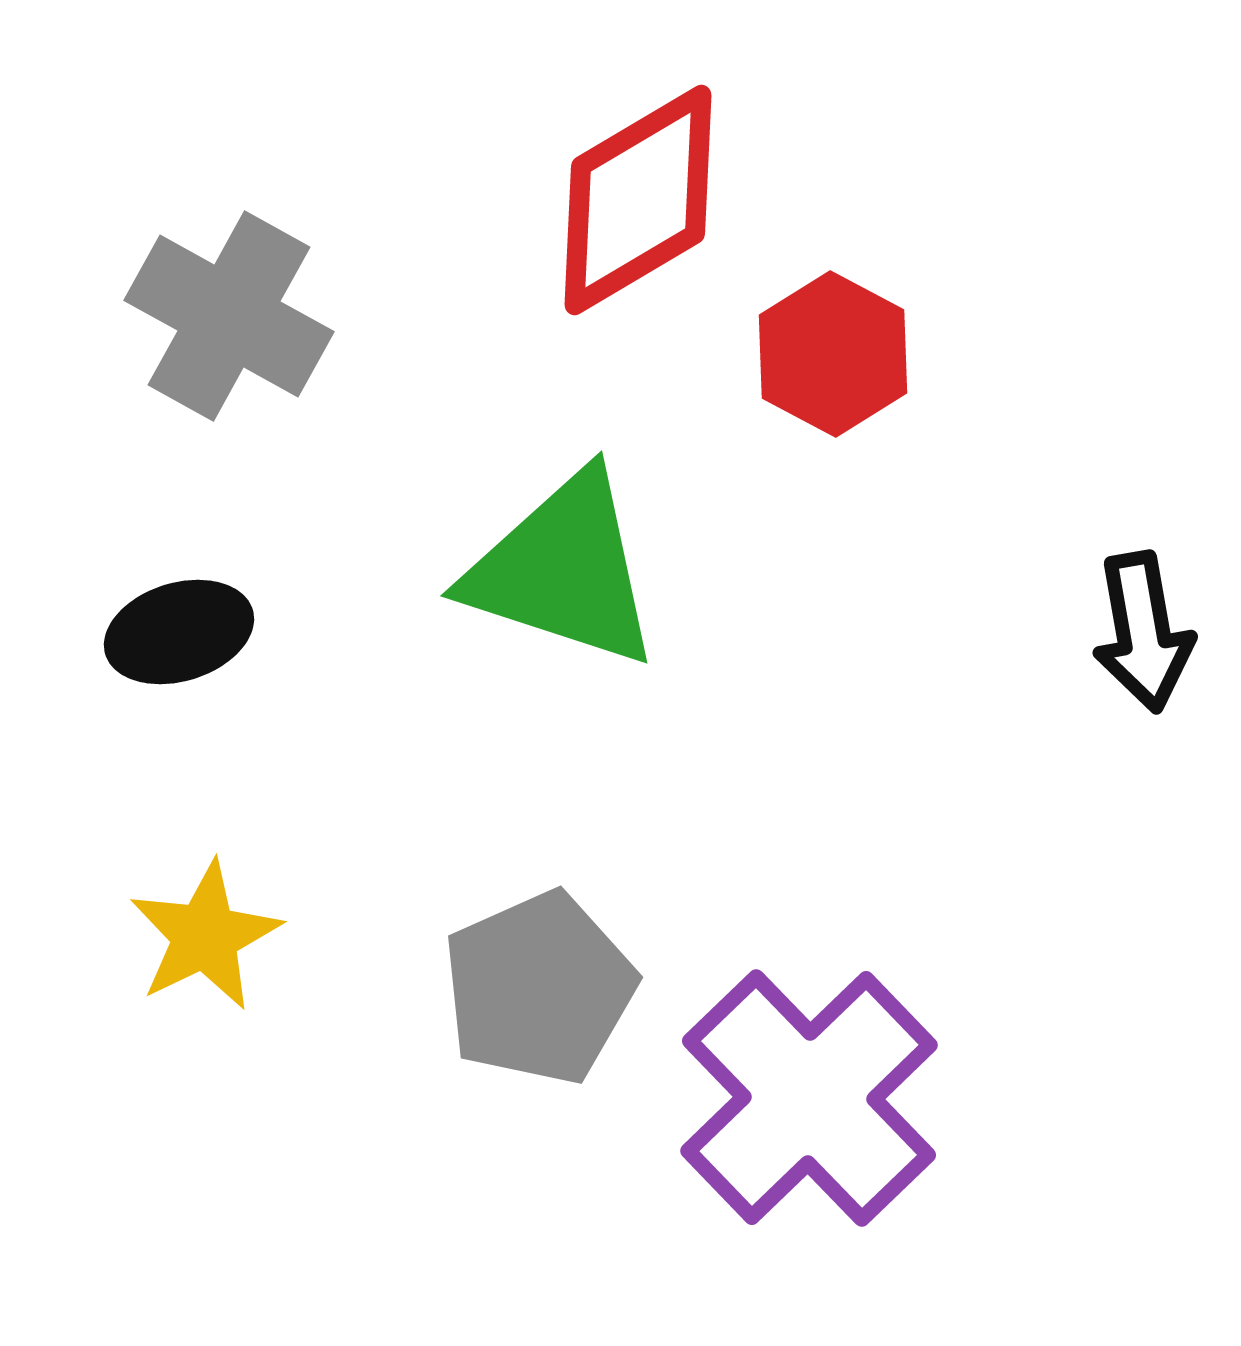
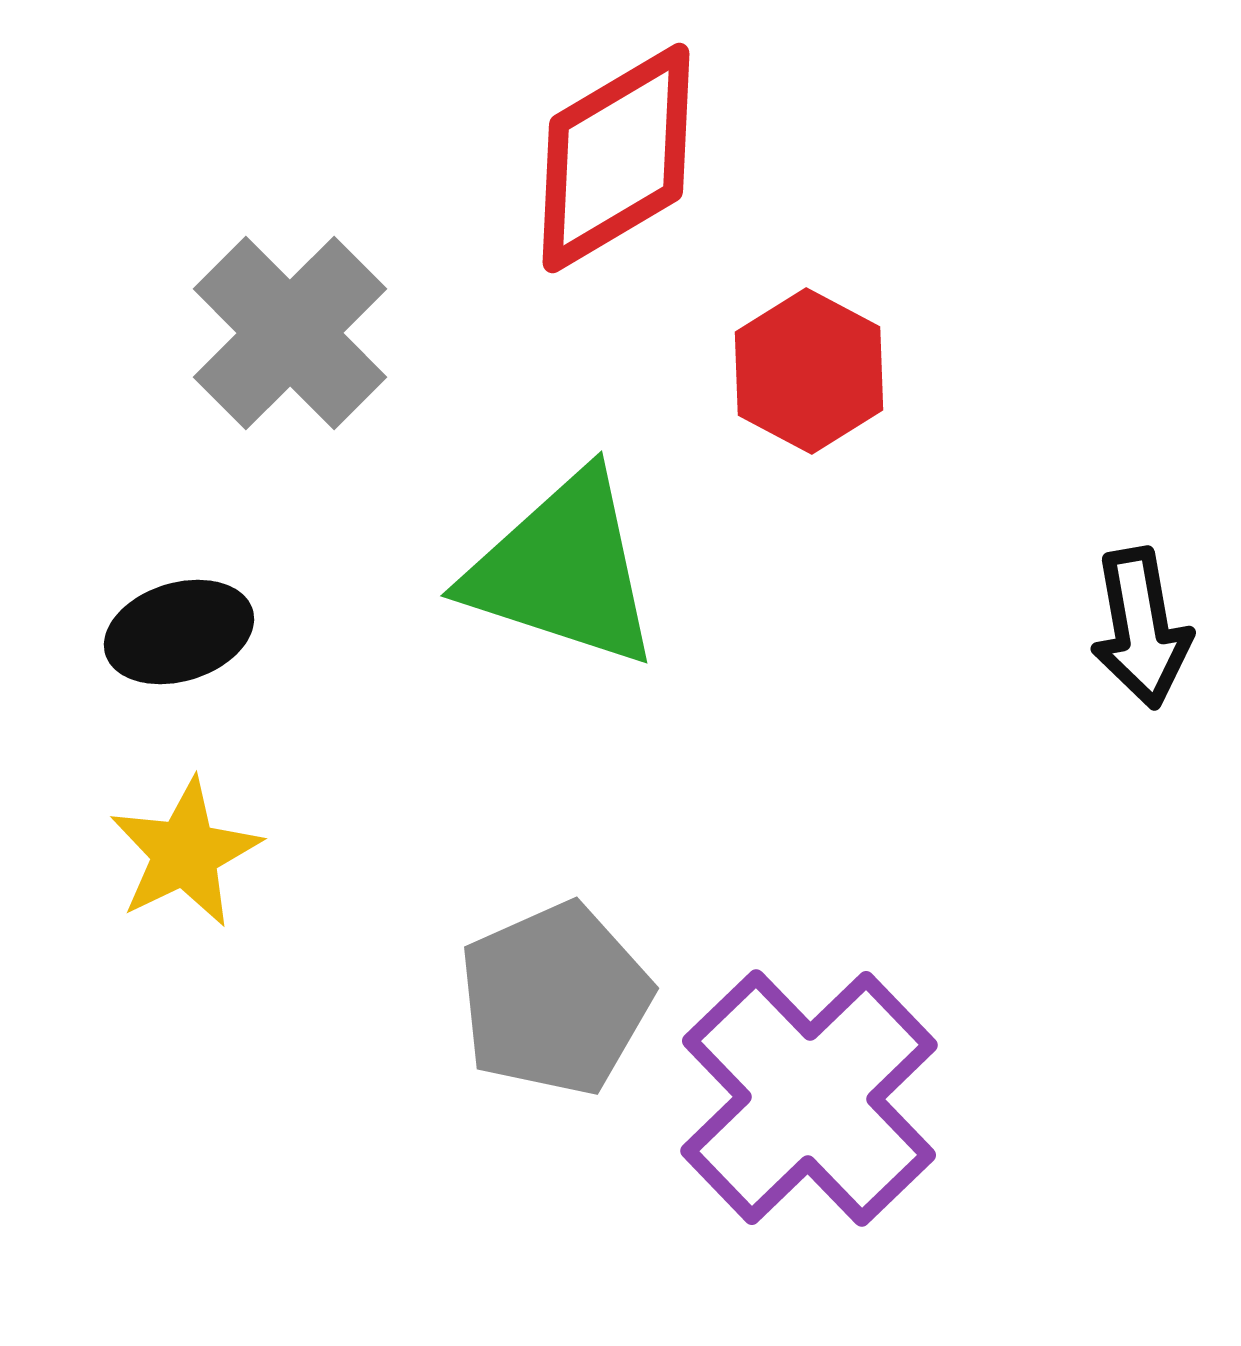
red diamond: moved 22 px left, 42 px up
gray cross: moved 61 px right, 17 px down; rotated 16 degrees clockwise
red hexagon: moved 24 px left, 17 px down
black arrow: moved 2 px left, 4 px up
yellow star: moved 20 px left, 83 px up
gray pentagon: moved 16 px right, 11 px down
